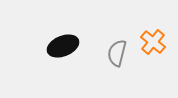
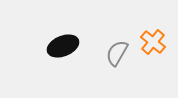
gray semicircle: rotated 16 degrees clockwise
